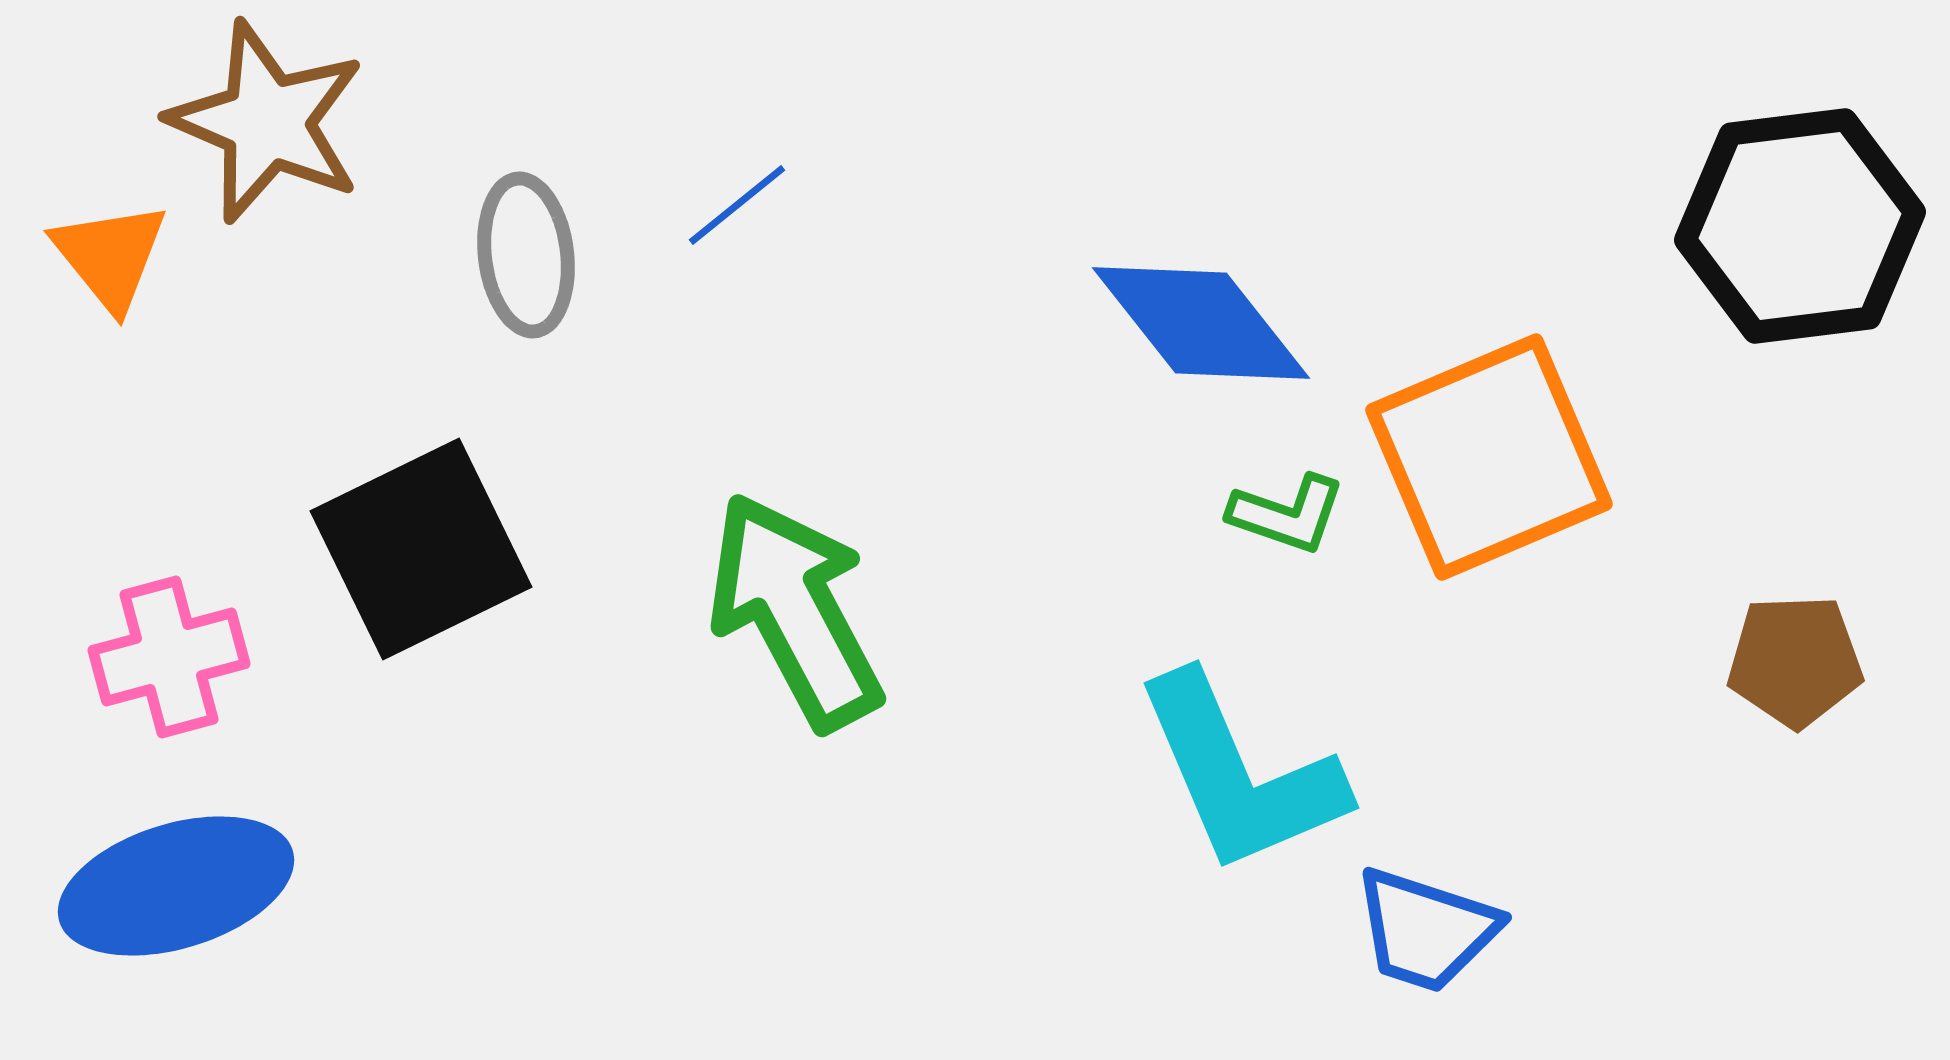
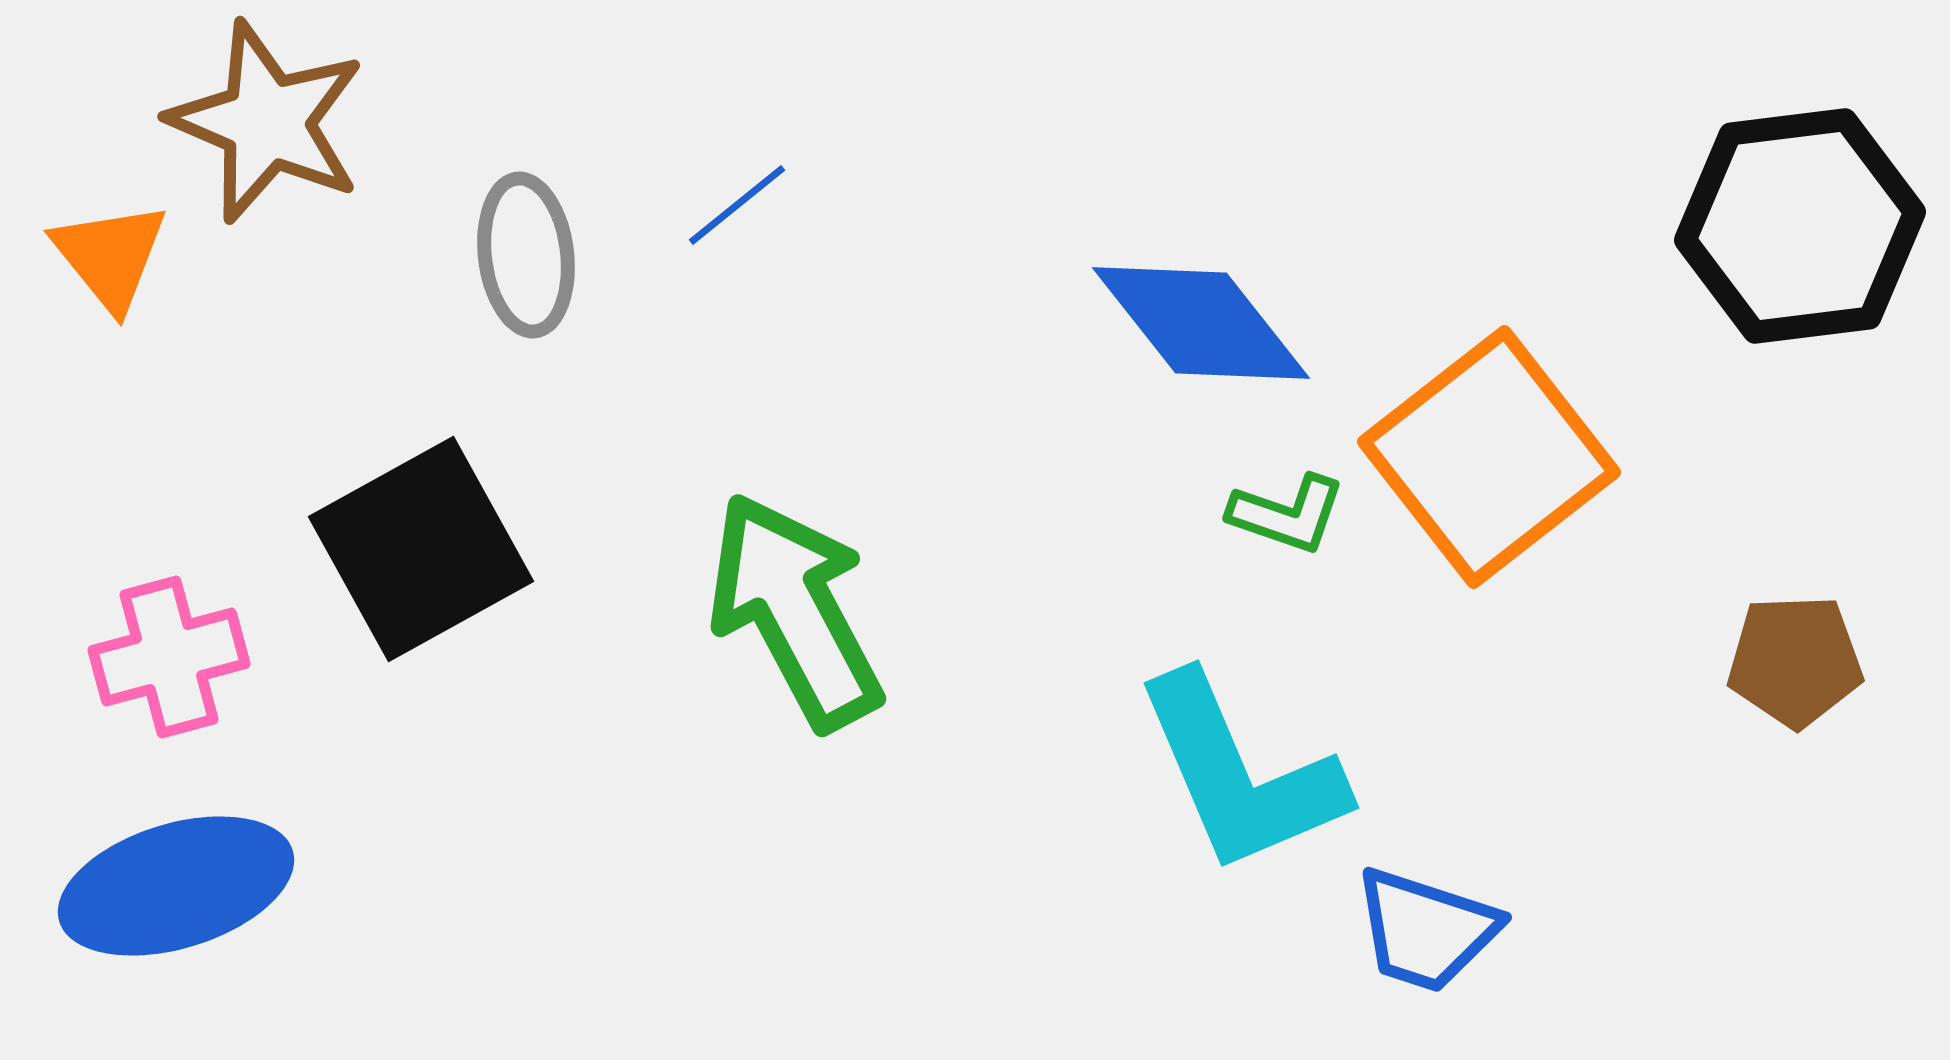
orange square: rotated 15 degrees counterclockwise
black square: rotated 3 degrees counterclockwise
